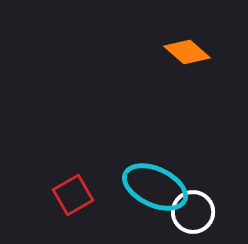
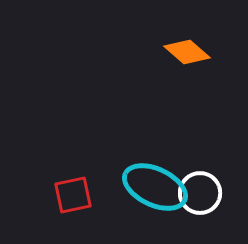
red square: rotated 18 degrees clockwise
white circle: moved 7 px right, 19 px up
